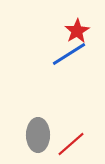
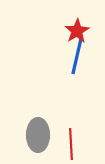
blue line: moved 8 px right, 2 px down; rotated 45 degrees counterclockwise
red line: rotated 52 degrees counterclockwise
